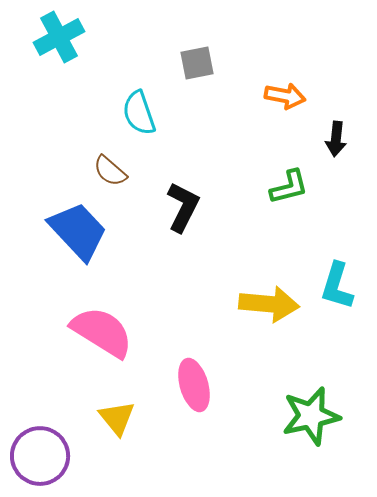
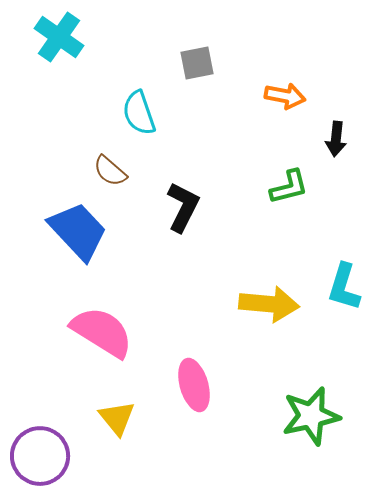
cyan cross: rotated 27 degrees counterclockwise
cyan L-shape: moved 7 px right, 1 px down
